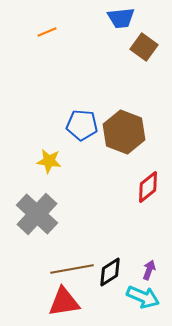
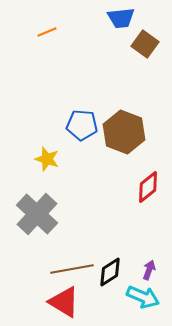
brown square: moved 1 px right, 3 px up
yellow star: moved 2 px left, 2 px up; rotated 10 degrees clockwise
red triangle: rotated 40 degrees clockwise
